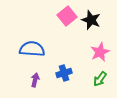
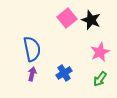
pink square: moved 2 px down
blue semicircle: rotated 75 degrees clockwise
blue cross: rotated 14 degrees counterclockwise
purple arrow: moved 3 px left, 6 px up
